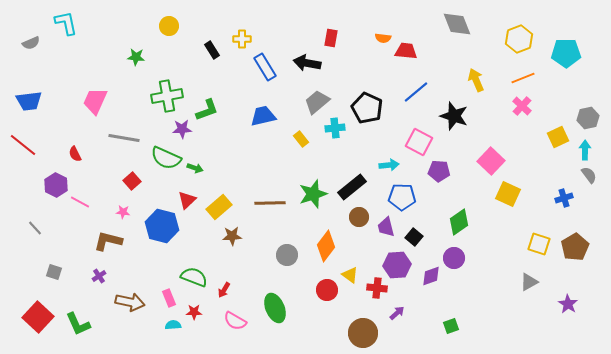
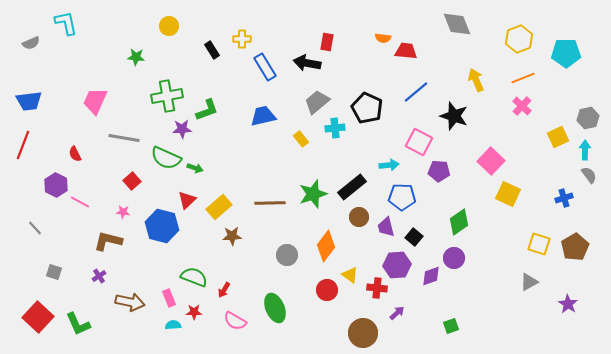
red rectangle at (331, 38): moved 4 px left, 4 px down
red line at (23, 145): rotated 72 degrees clockwise
